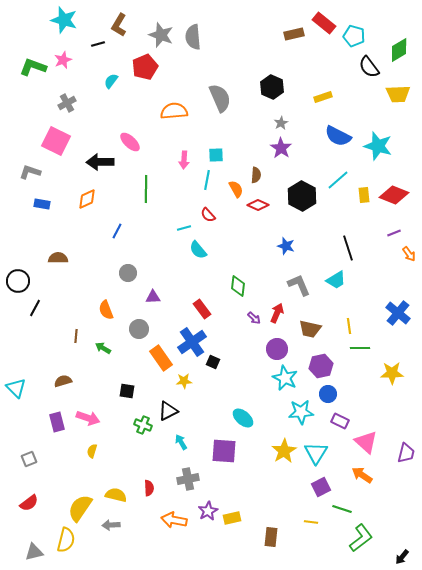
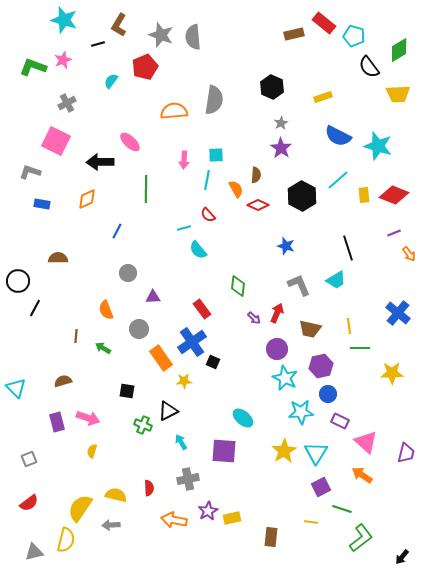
gray semicircle at (220, 98): moved 6 px left, 2 px down; rotated 32 degrees clockwise
